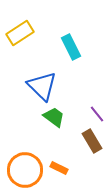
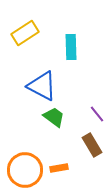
yellow rectangle: moved 5 px right
cyan rectangle: rotated 25 degrees clockwise
blue triangle: rotated 16 degrees counterclockwise
brown rectangle: moved 4 px down
orange rectangle: rotated 36 degrees counterclockwise
